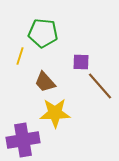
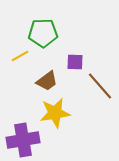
green pentagon: rotated 8 degrees counterclockwise
yellow line: rotated 42 degrees clockwise
purple square: moved 6 px left
brown trapezoid: moved 2 px right, 1 px up; rotated 85 degrees counterclockwise
yellow star: rotated 8 degrees counterclockwise
